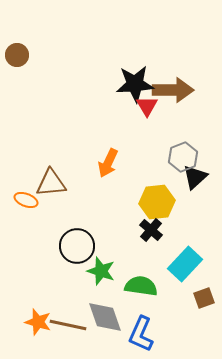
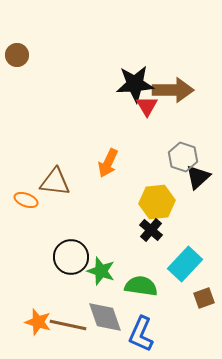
gray hexagon: rotated 20 degrees counterclockwise
black triangle: moved 3 px right
brown triangle: moved 4 px right, 1 px up; rotated 12 degrees clockwise
black circle: moved 6 px left, 11 px down
